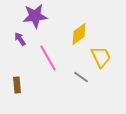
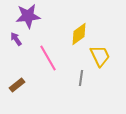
purple star: moved 7 px left
purple arrow: moved 4 px left
yellow trapezoid: moved 1 px left, 1 px up
gray line: moved 1 px down; rotated 63 degrees clockwise
brown rectangle: rotated 56 degrees clockwise
